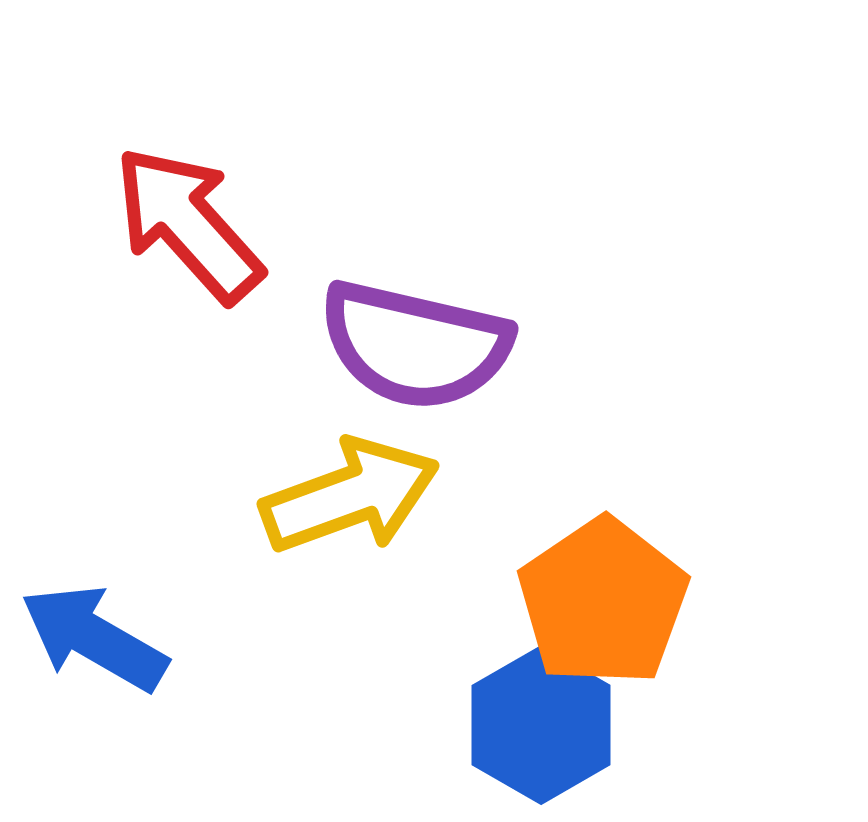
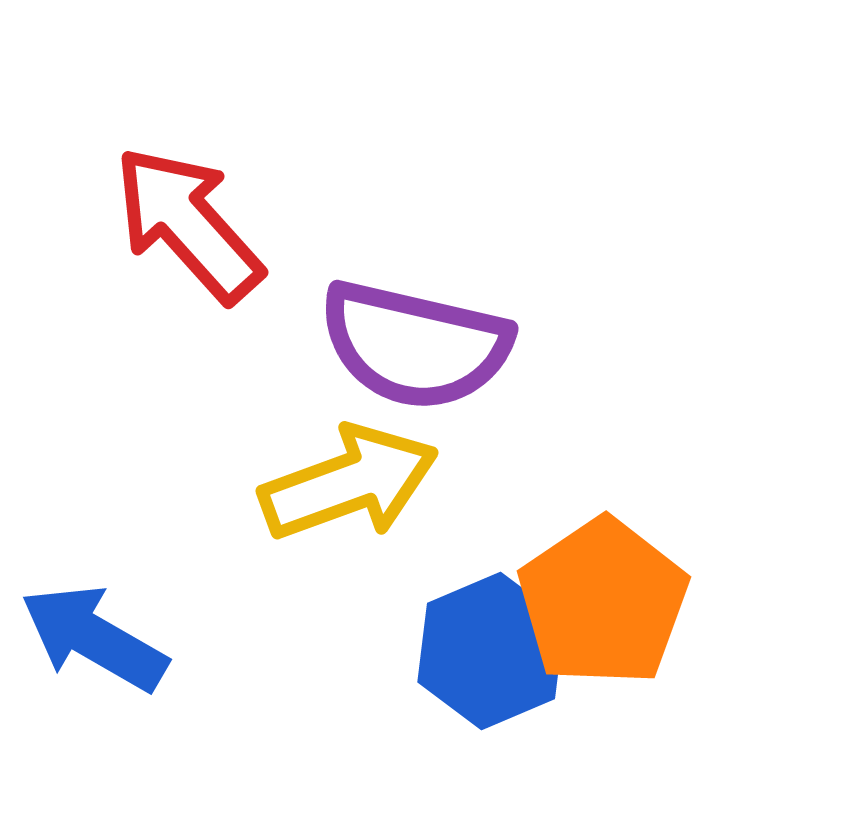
yellow arrow: moved 1 px left, 13 px up
blue hexagon: moved 50 px left, 74 px up; rotated 7 degrees clockwise
